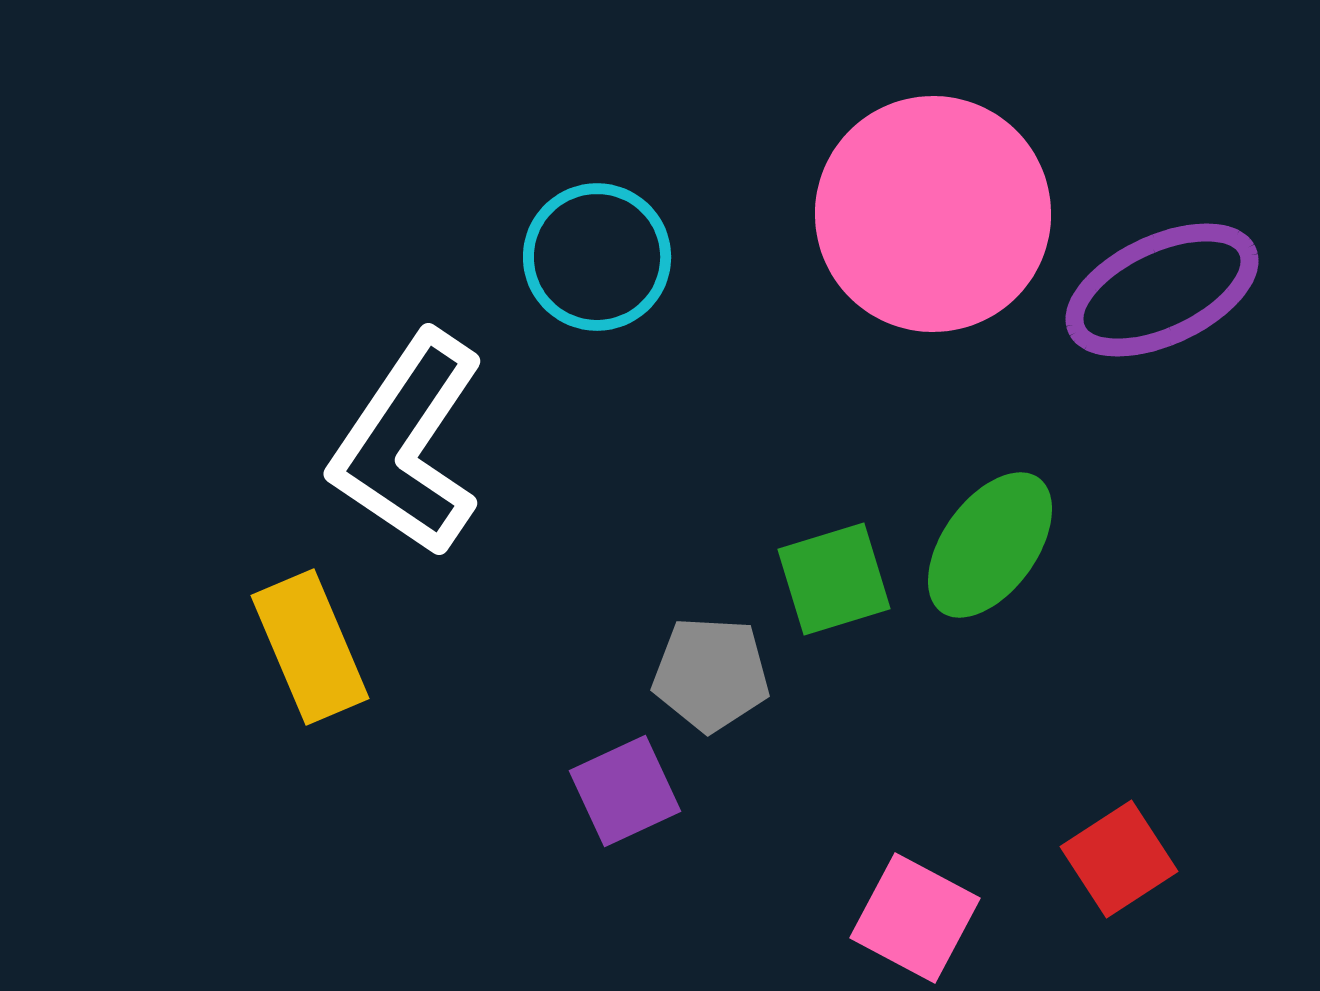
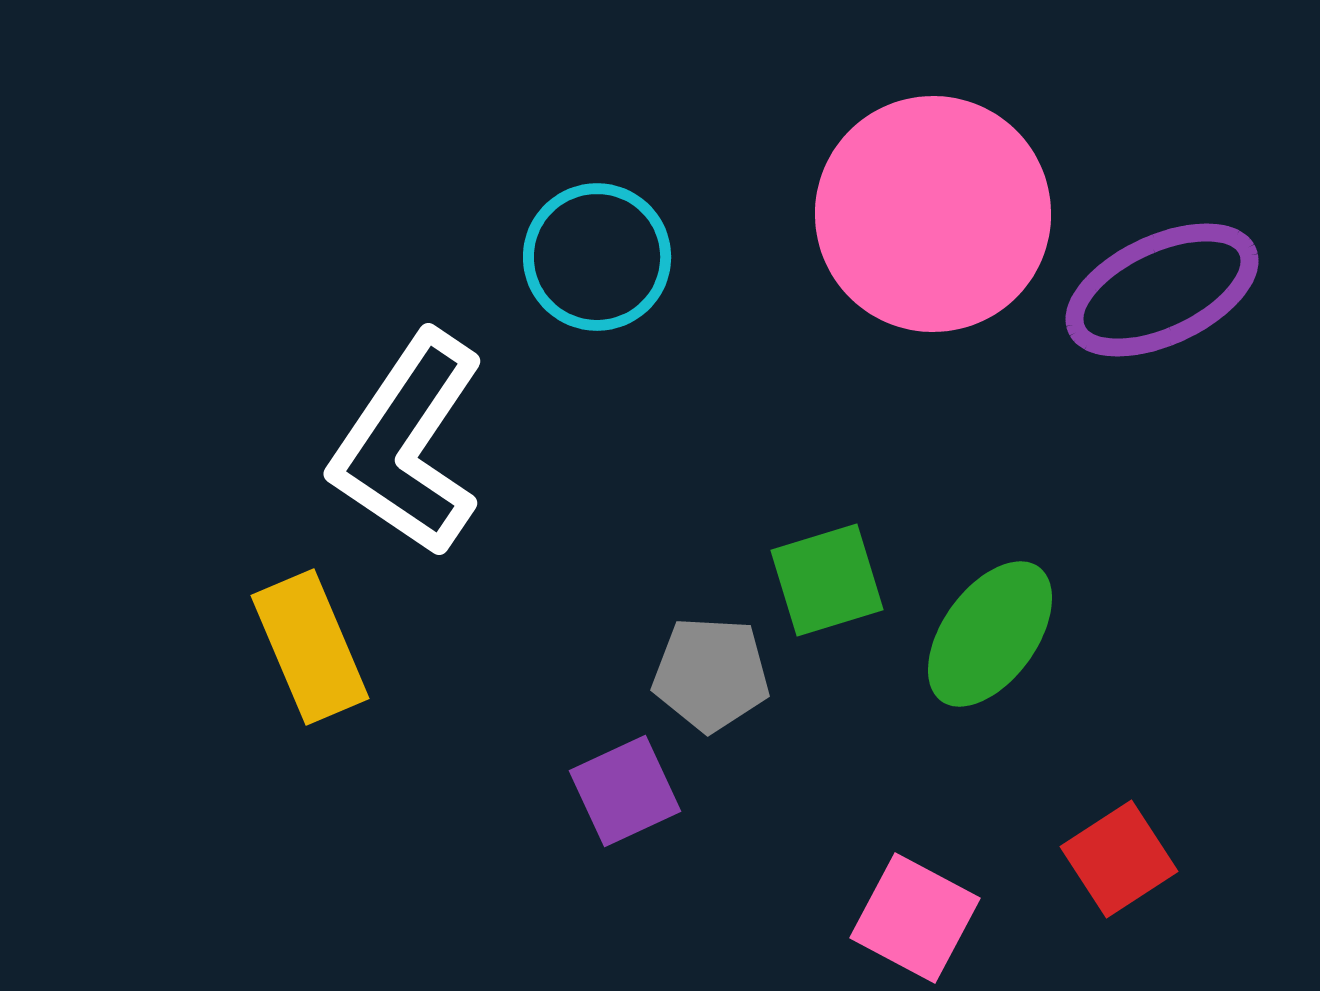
green ellipse: moved 89 px down
green square: moved 7 px left, 1 px down
